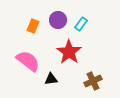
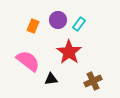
cyan rectangle: moved 2 px left
